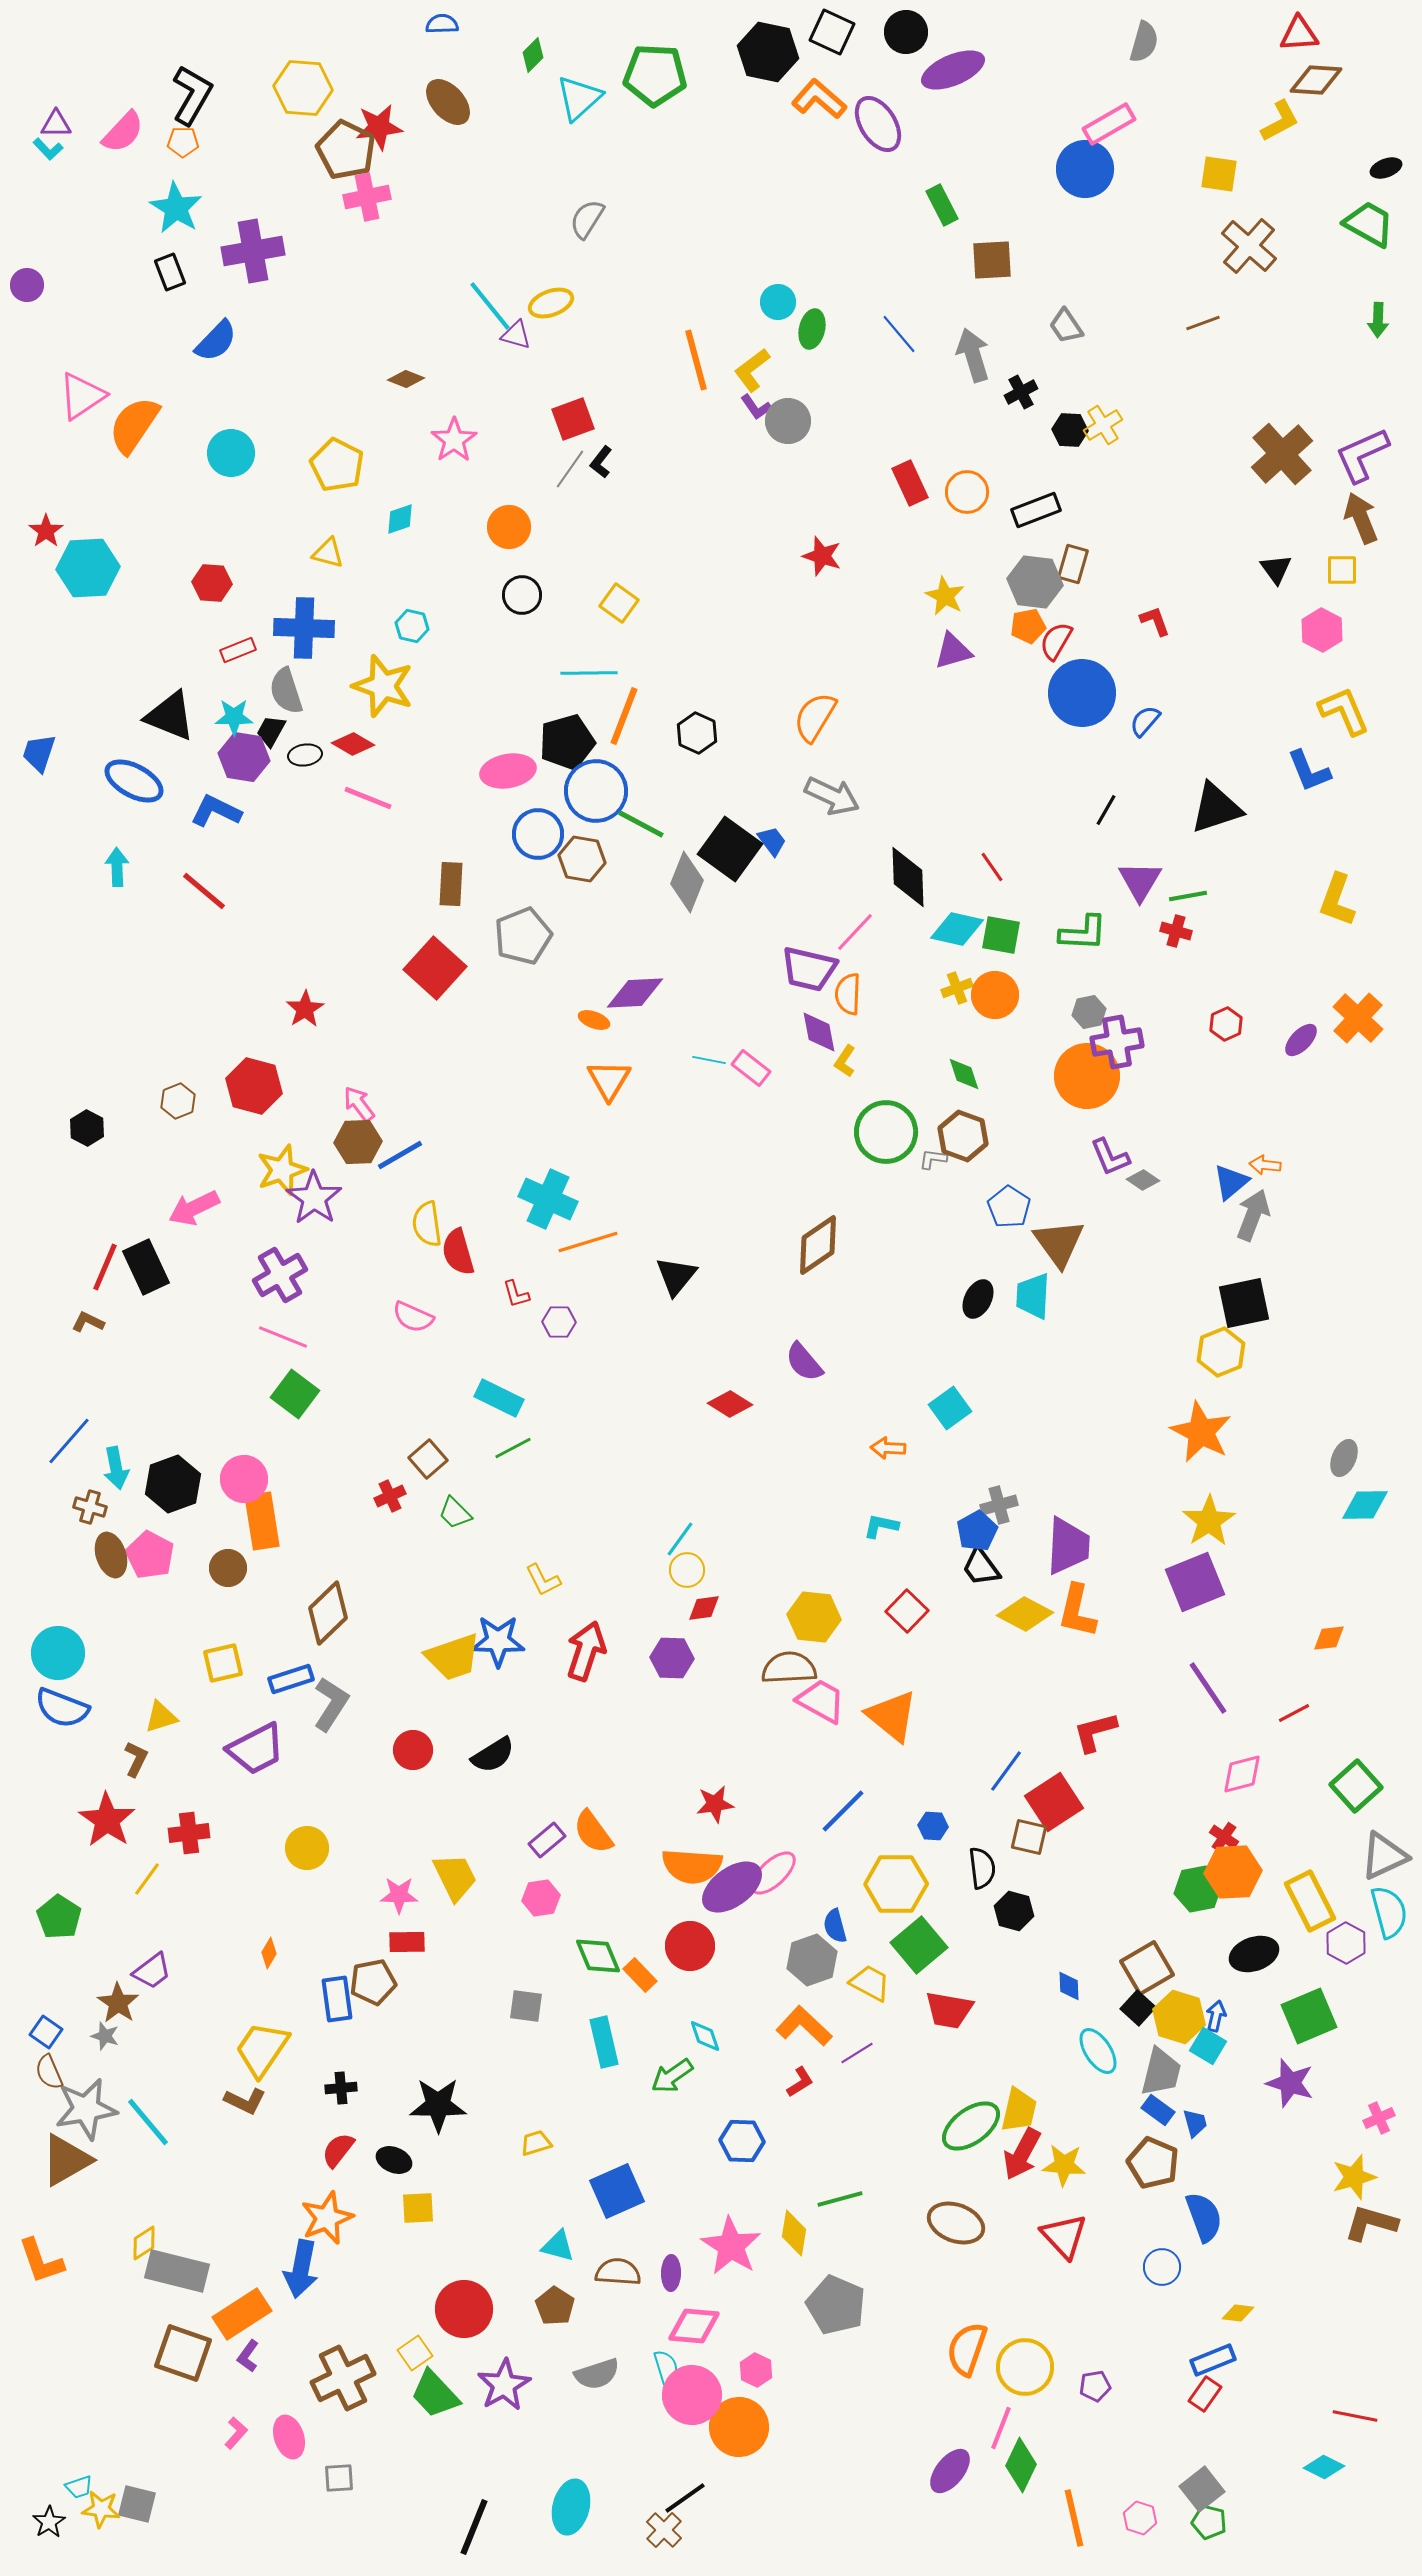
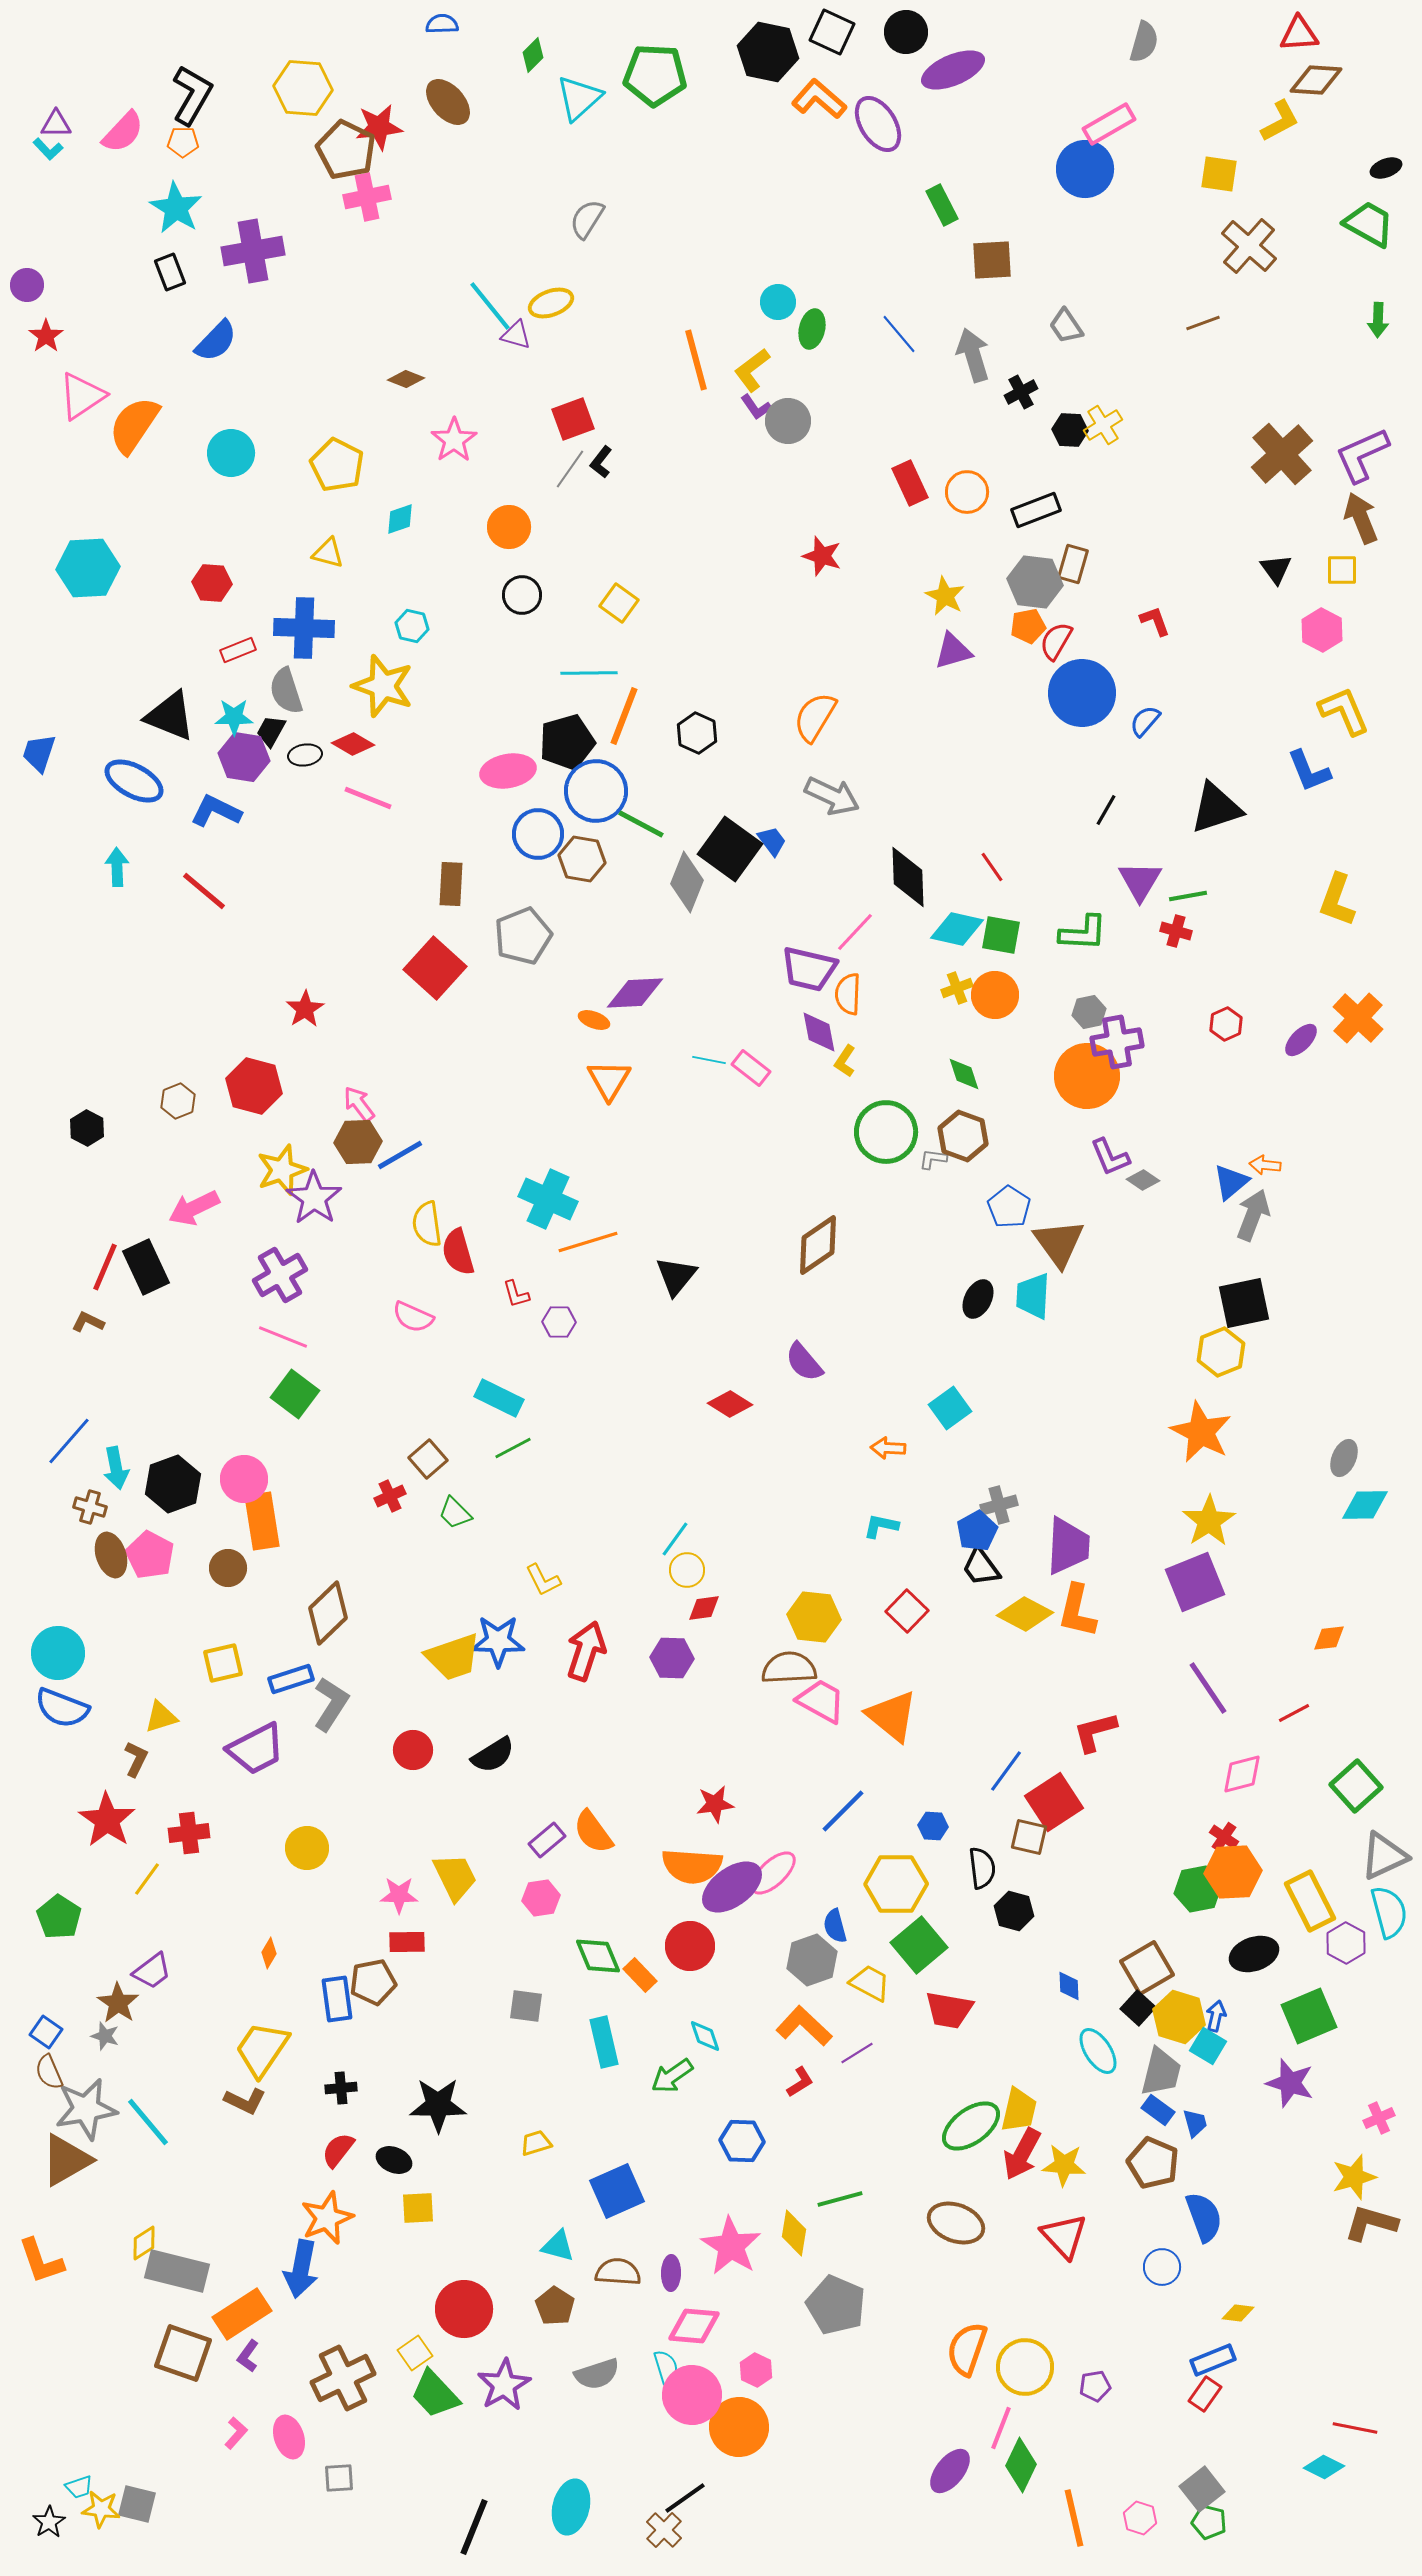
red star at (46, 531): moved 195 px up
cyan line at (680, 1539): moved 5 px left
red line at (1355, 2416): moved 12 px down
